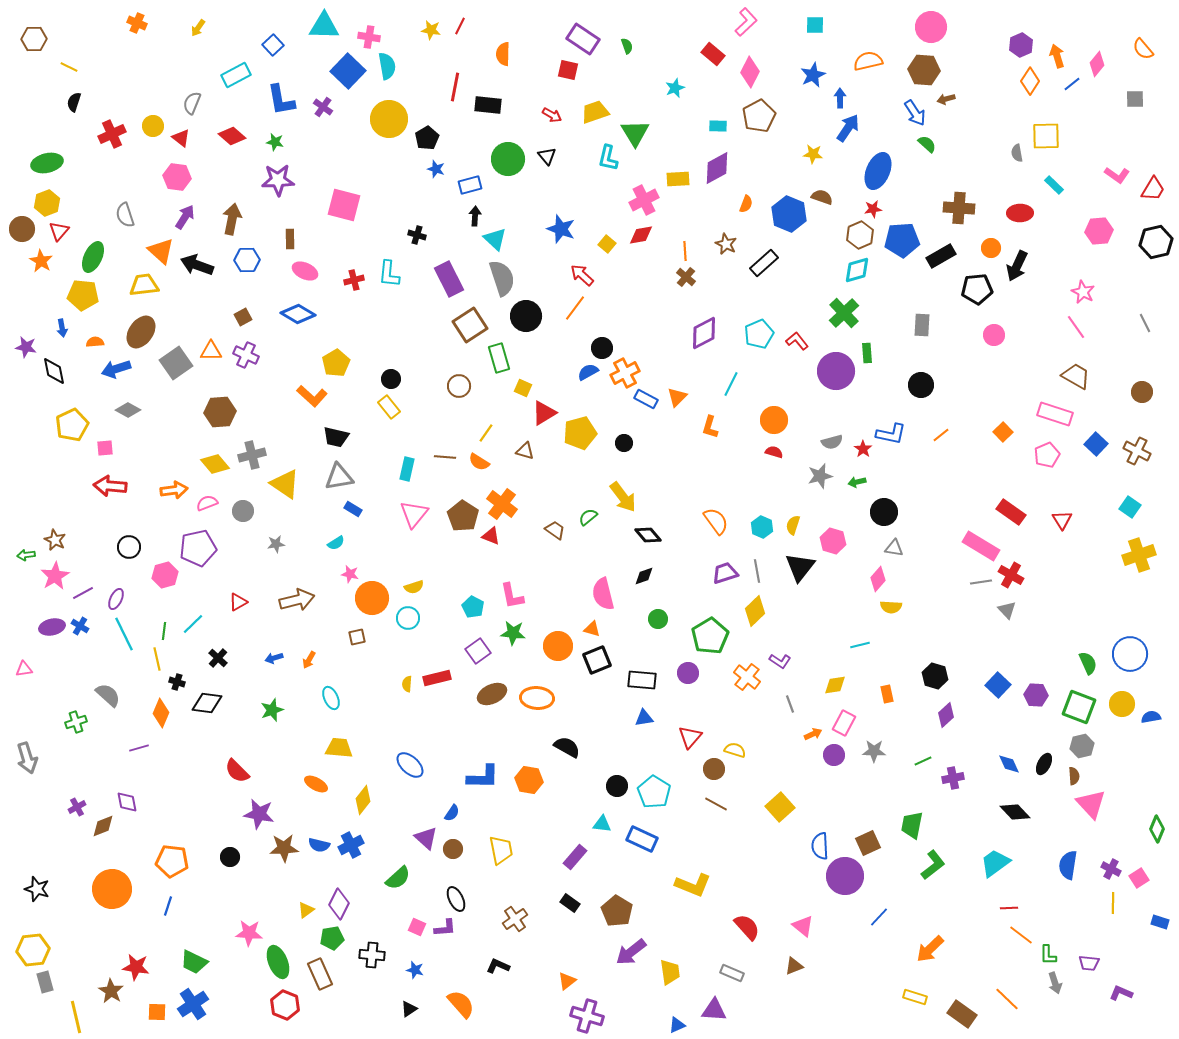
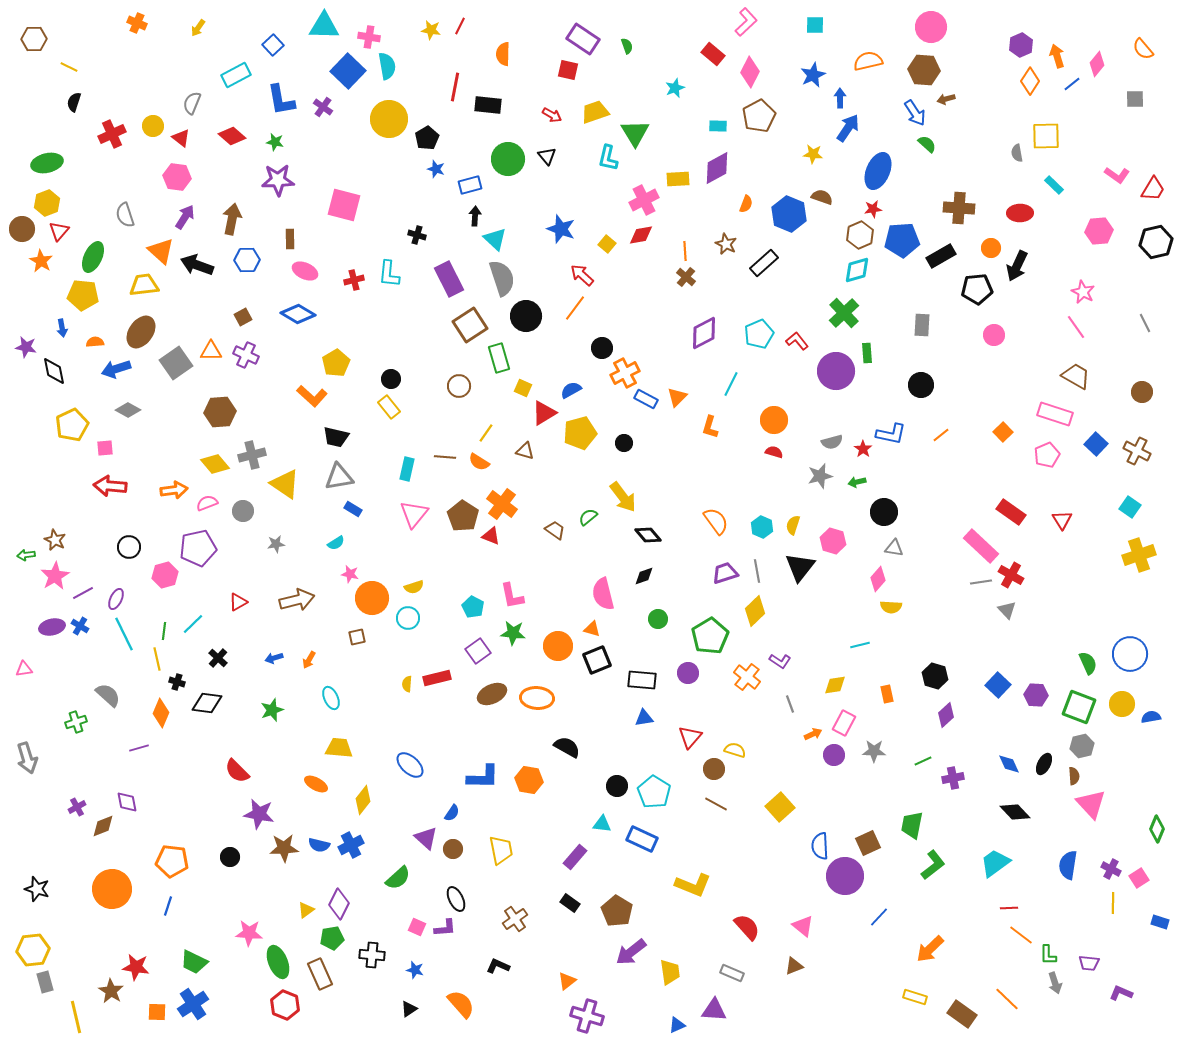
blue semicircle at (588, 372): moved 17 px left, 18 px down
pink rectangle at (981, 546): rotated 12 degrees clockwise
